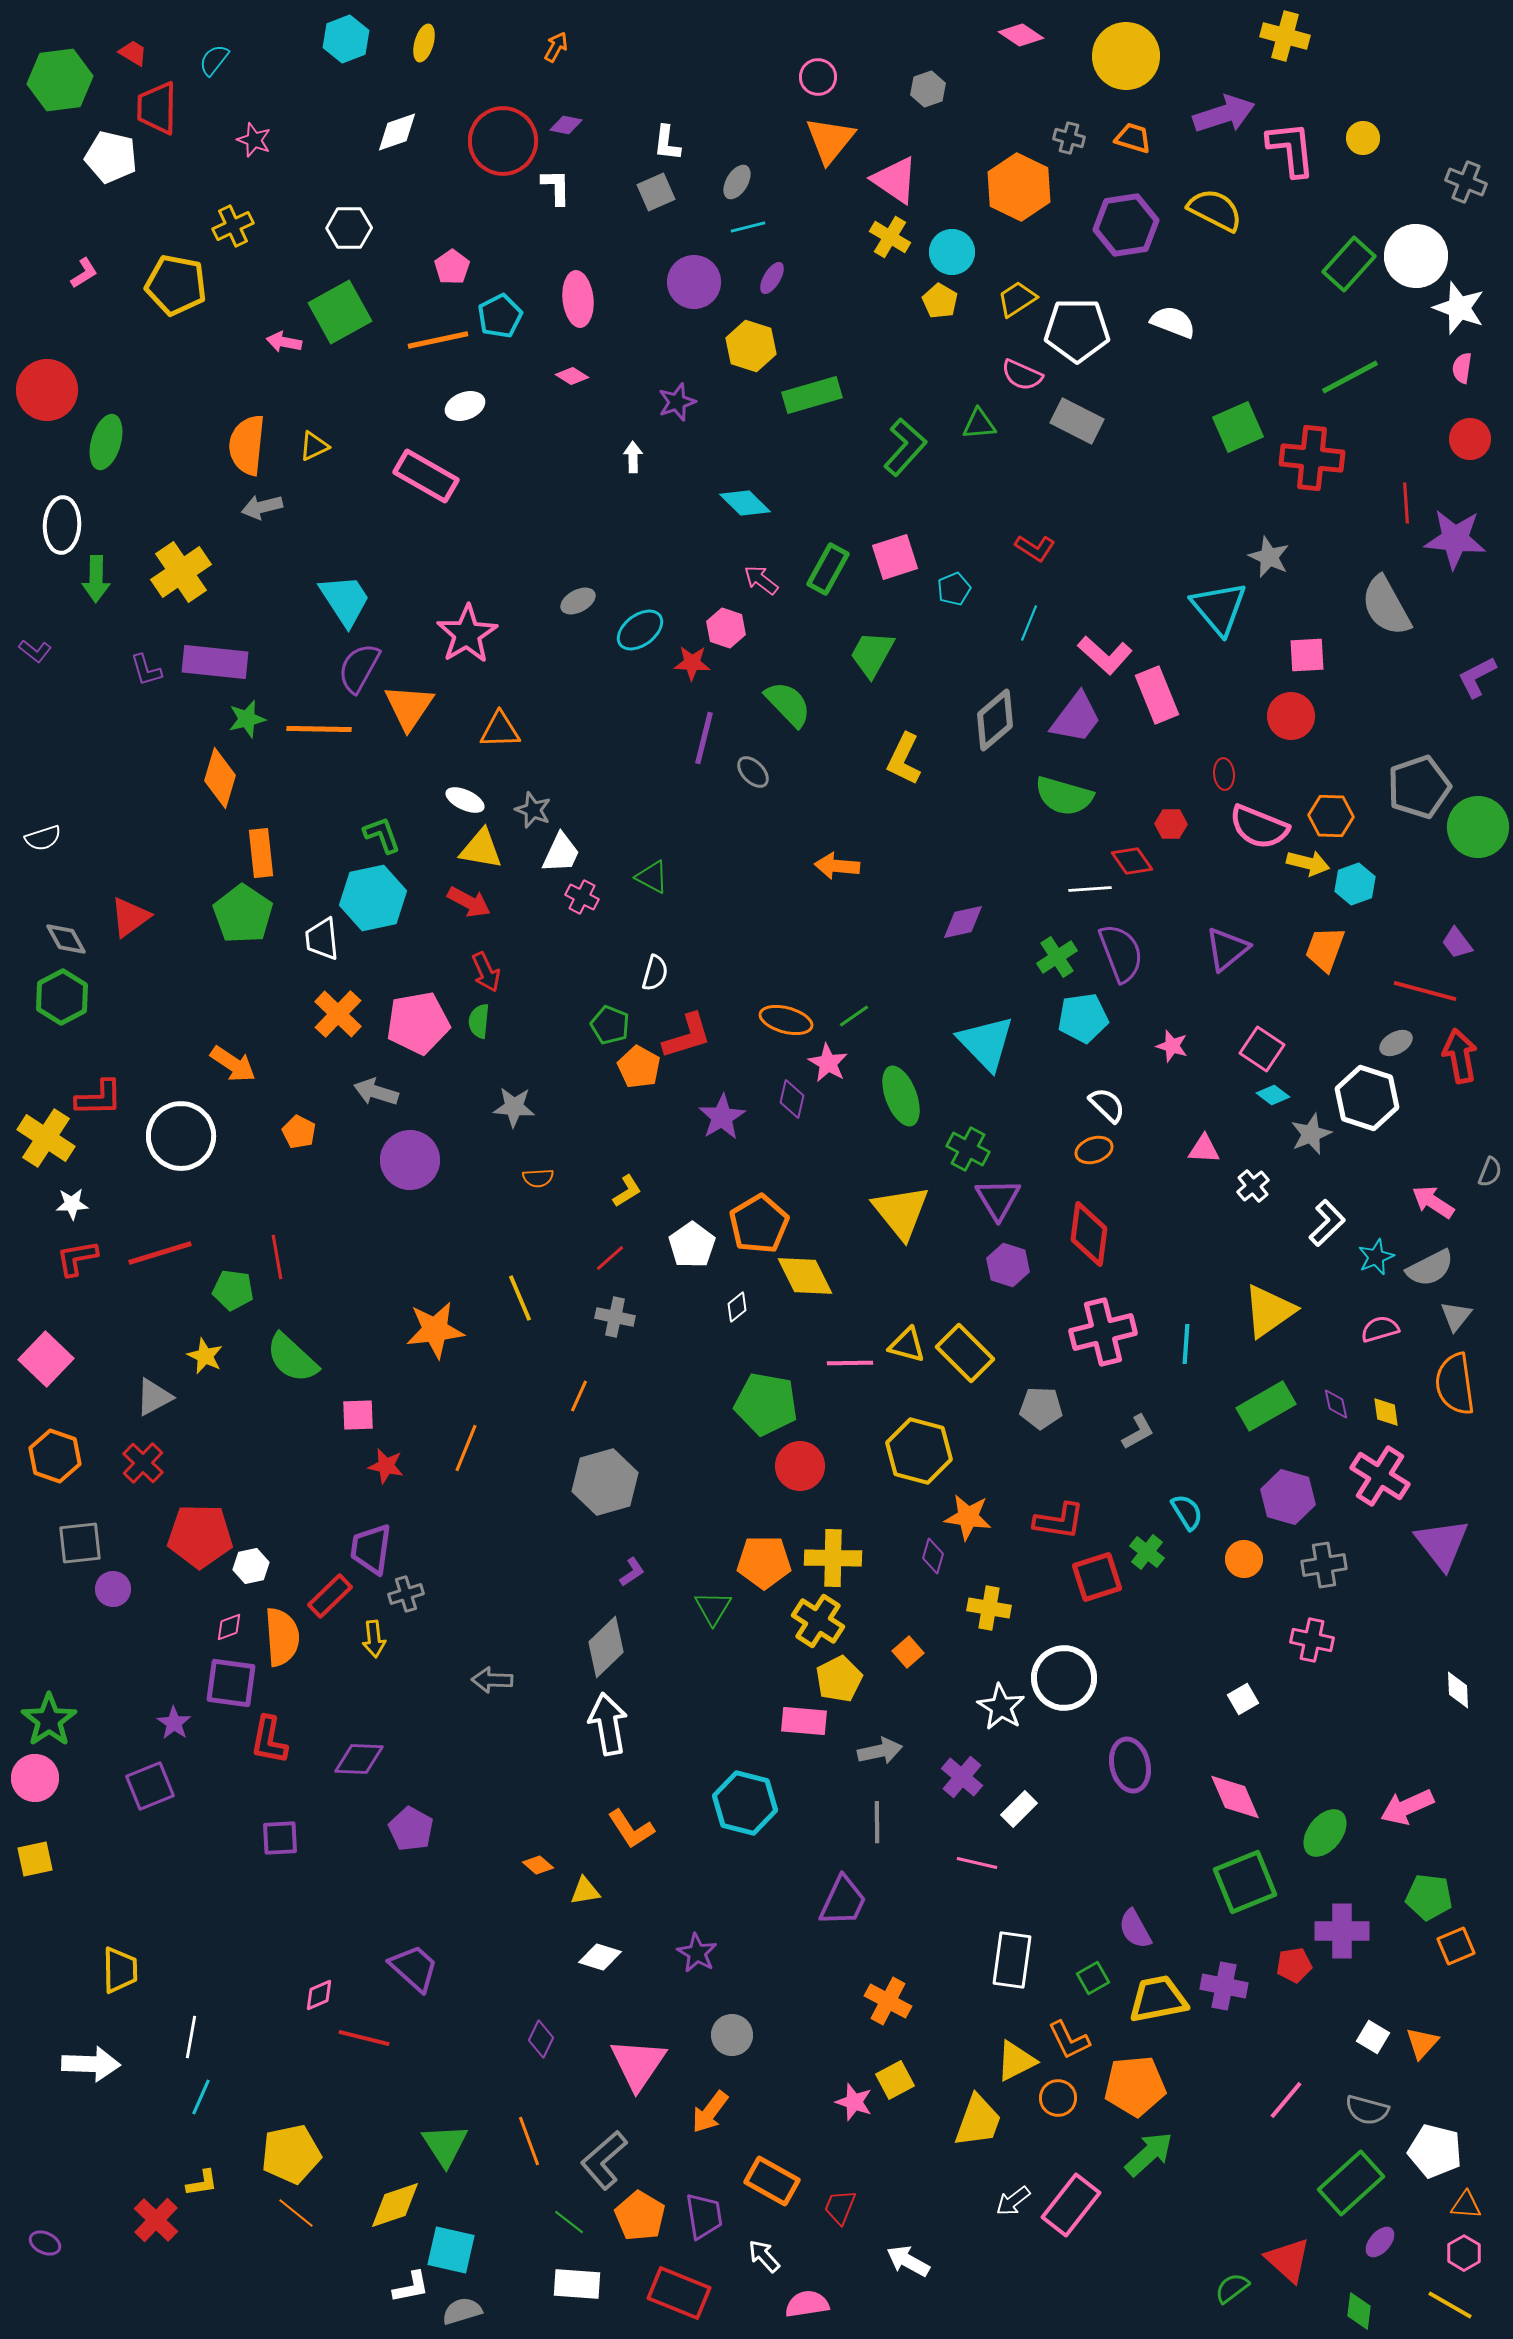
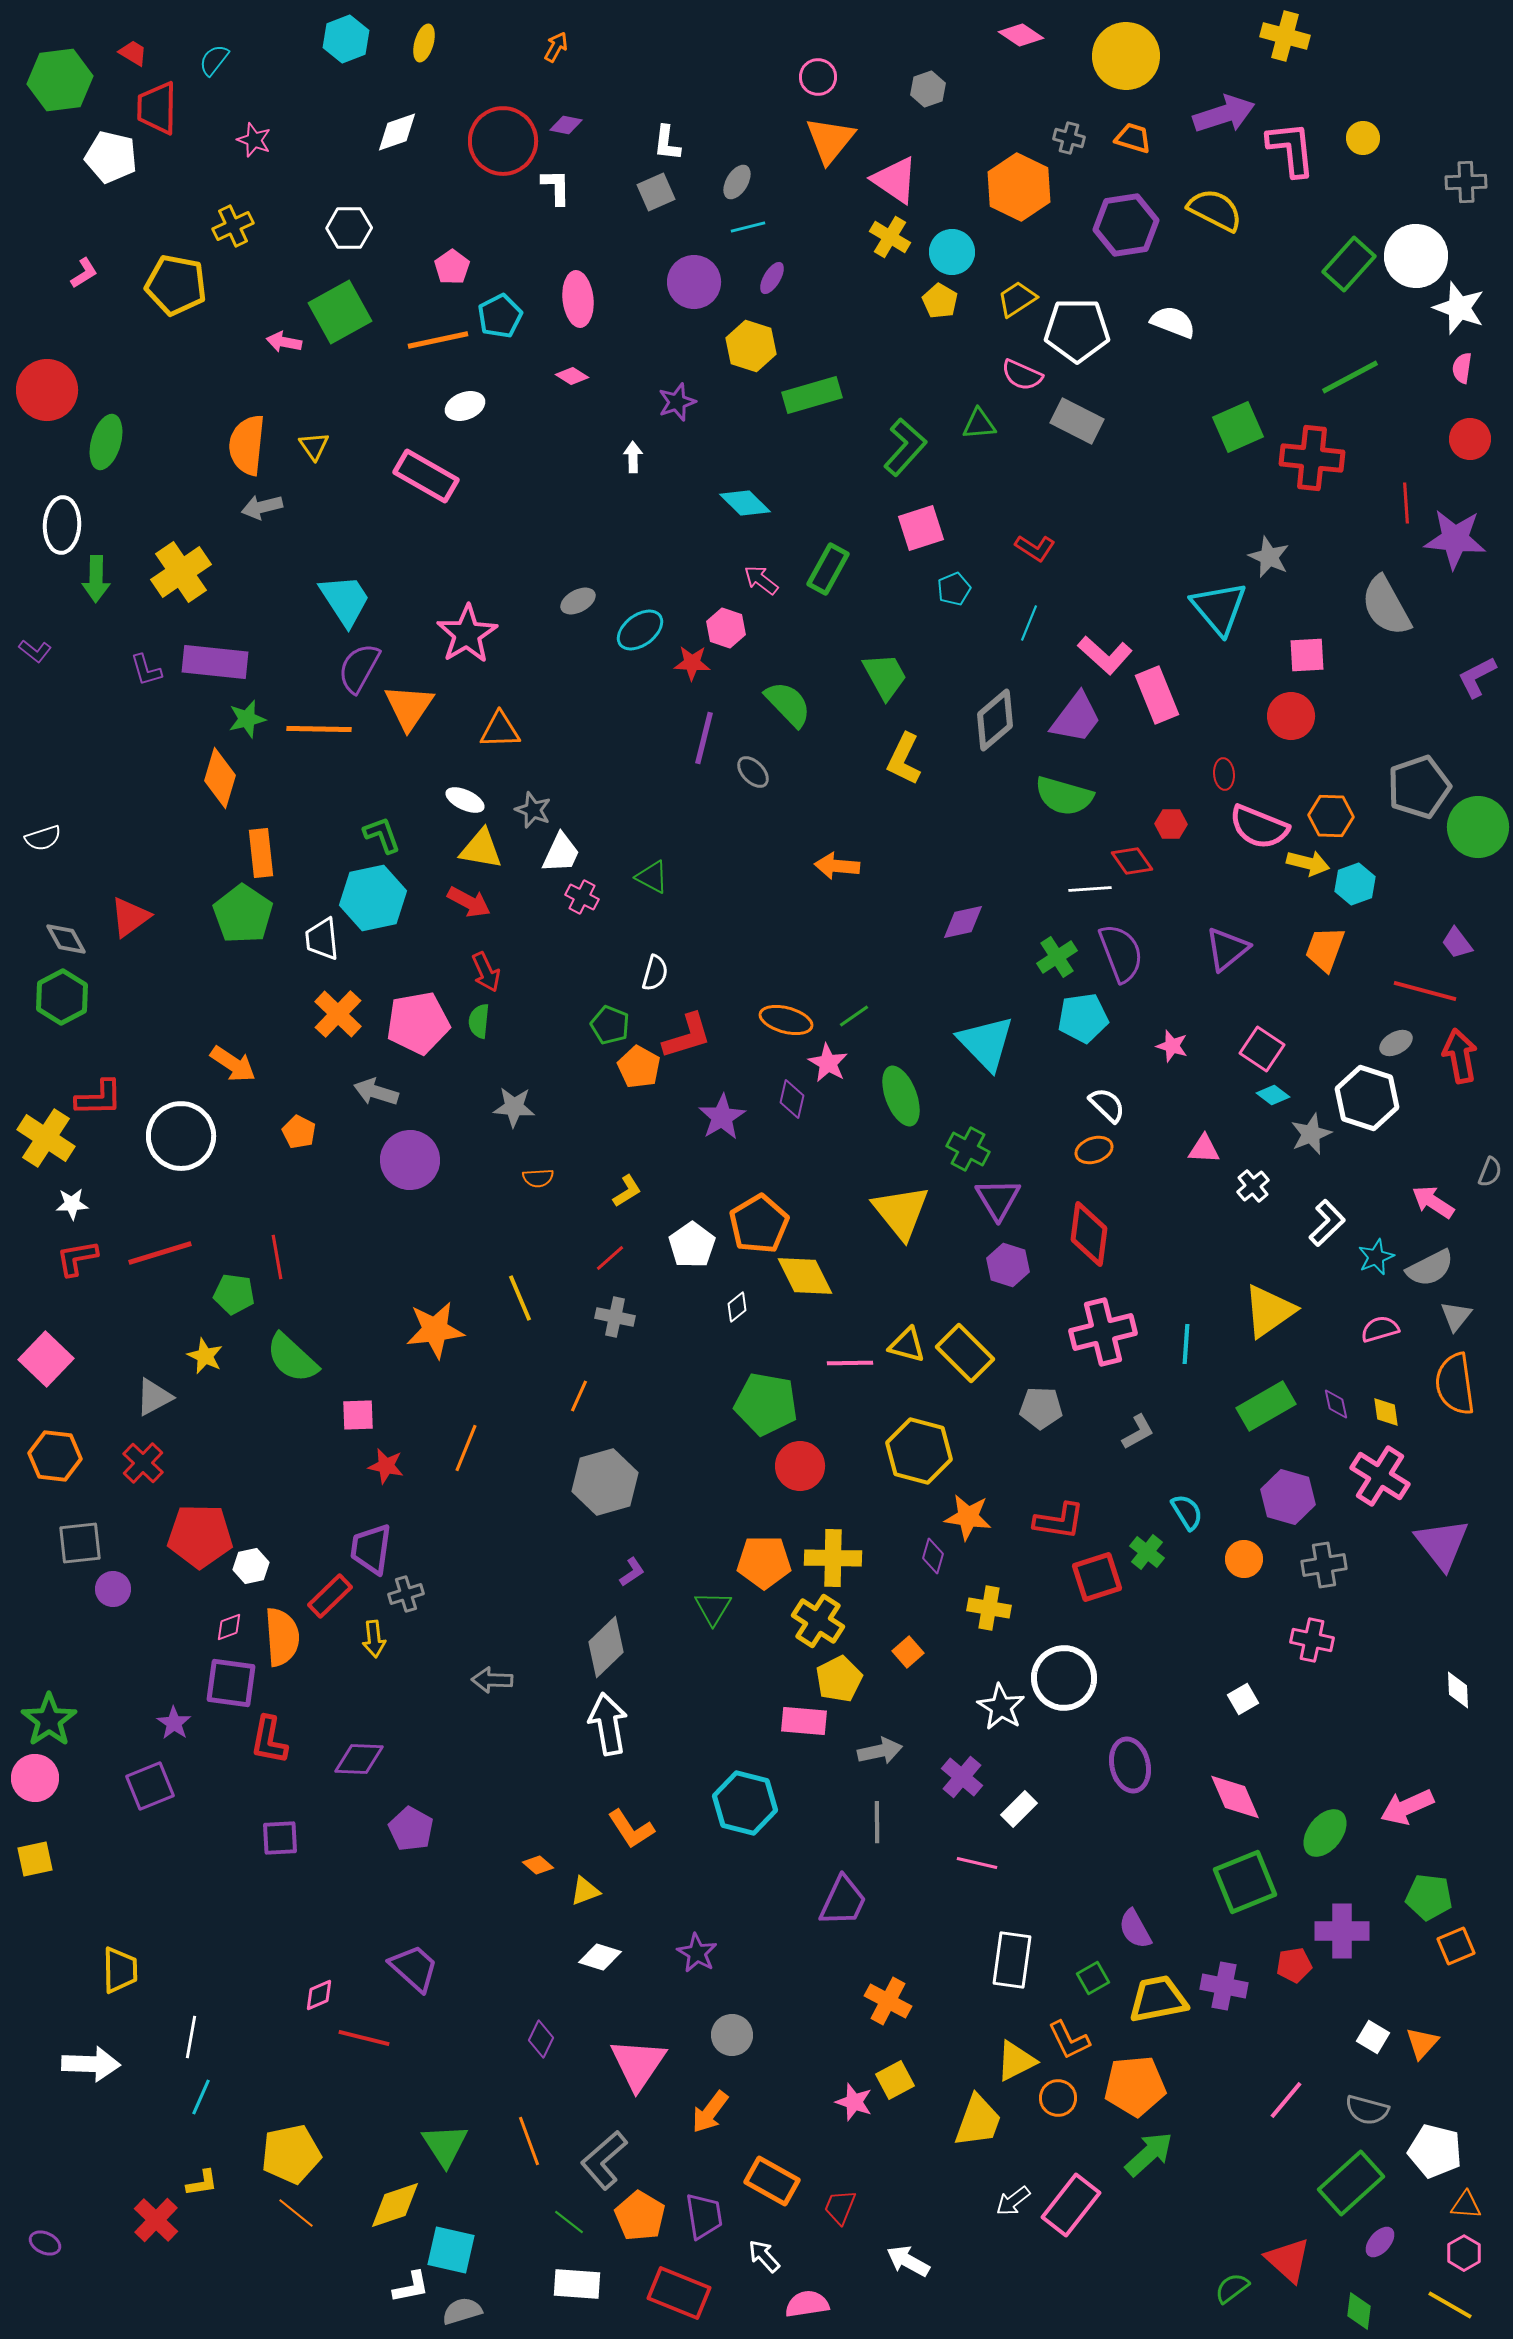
gray cross at (1466, 182): rotated 24 degrees counterclockwise
yellow triangle at (314, 446): rotated 40 degrees counterclockwise
pink square at (895, 557): moved 26 px right, 29 px up
green trapezoid at (872, 654): moved 13 px right, 22 px down; rotated 122 degrees clockwise
green pentagon at (233, 1290): moved 1 px right, 4 px down
orange hexagon at (55, 1456): rotated 12 degrees counterclockwise
yellow triangle at (585, 1891): rotated 12 degrees counterclockwise
